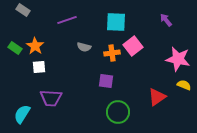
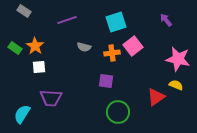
gray rectangle: moved 1 px right, 1 px down
cyan square: rotated 20 degrees counterclockwise
yellow semicircle: moved 8 px left
red triangle: moved 1 px left
